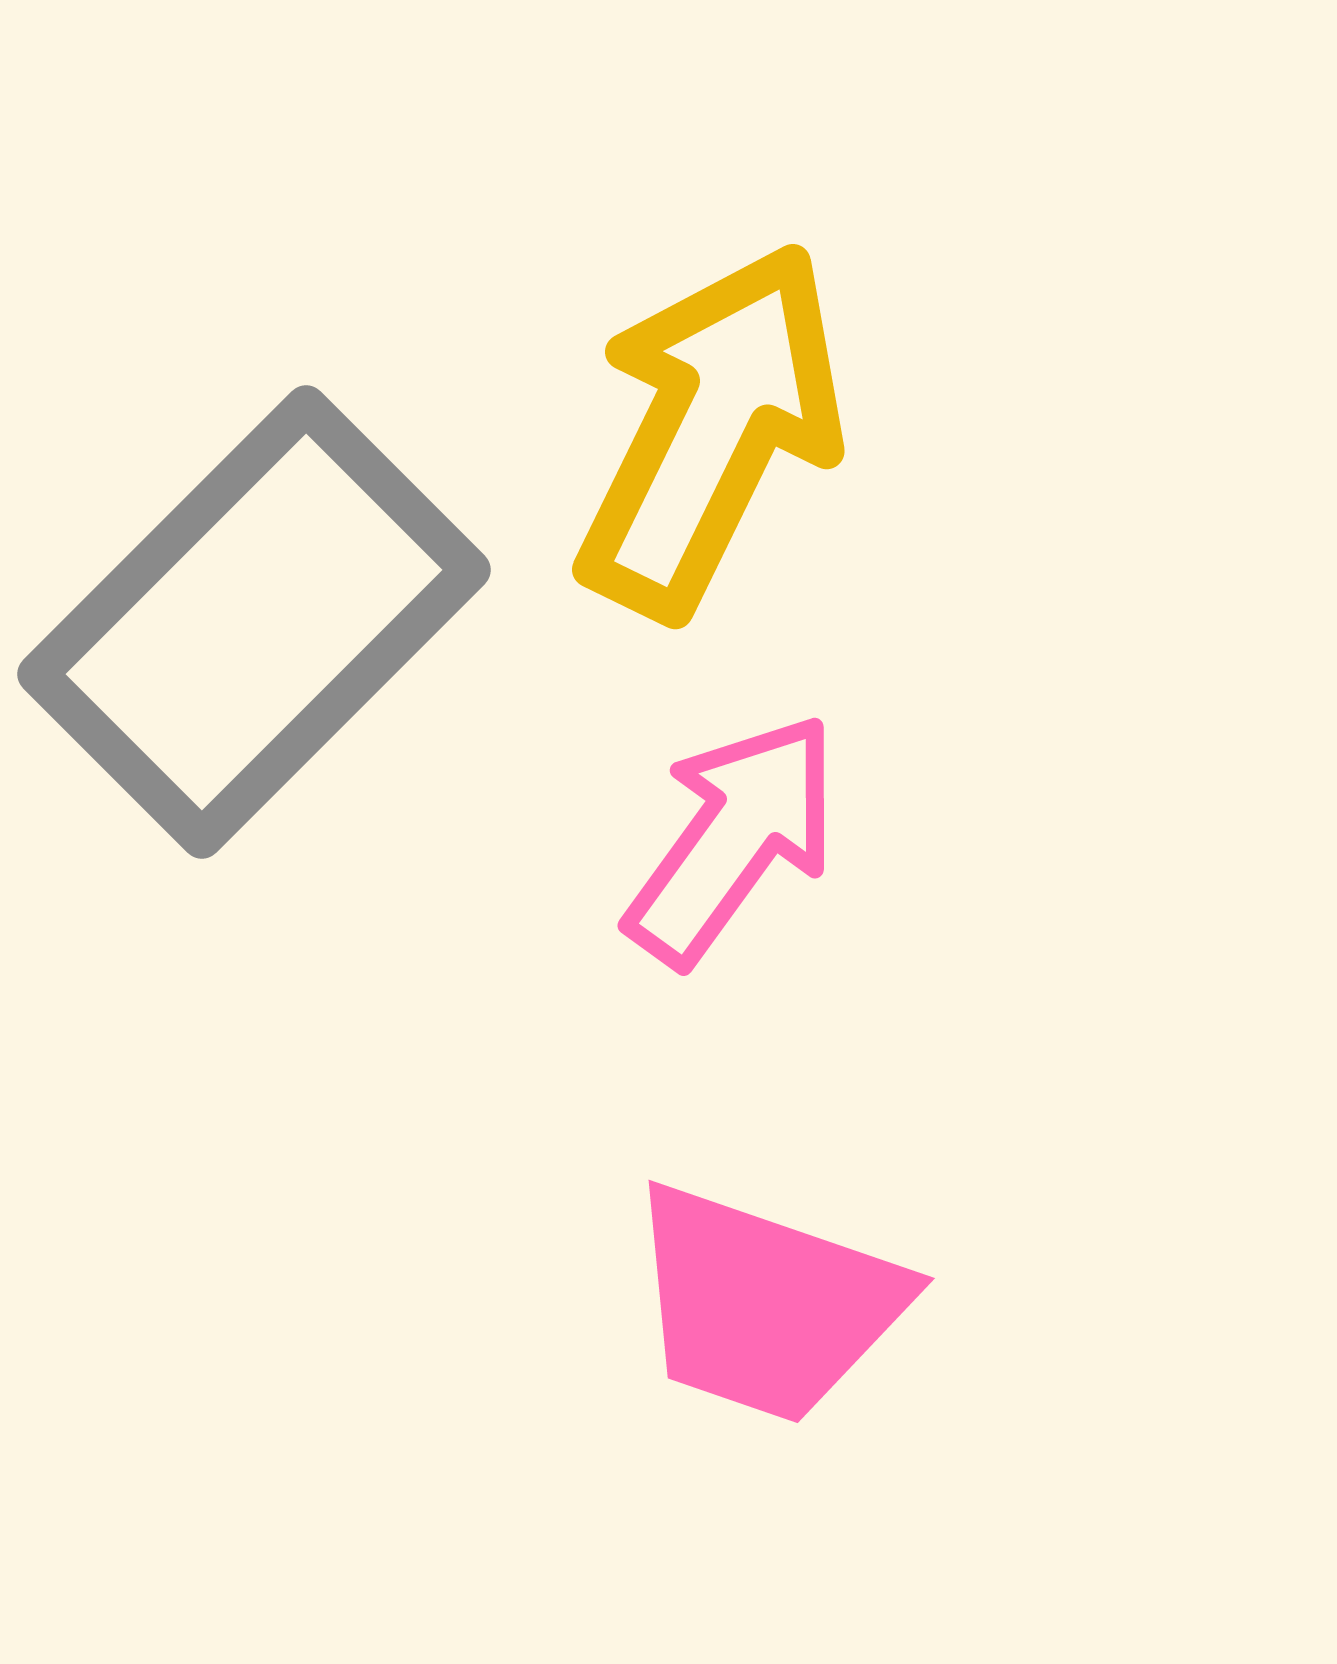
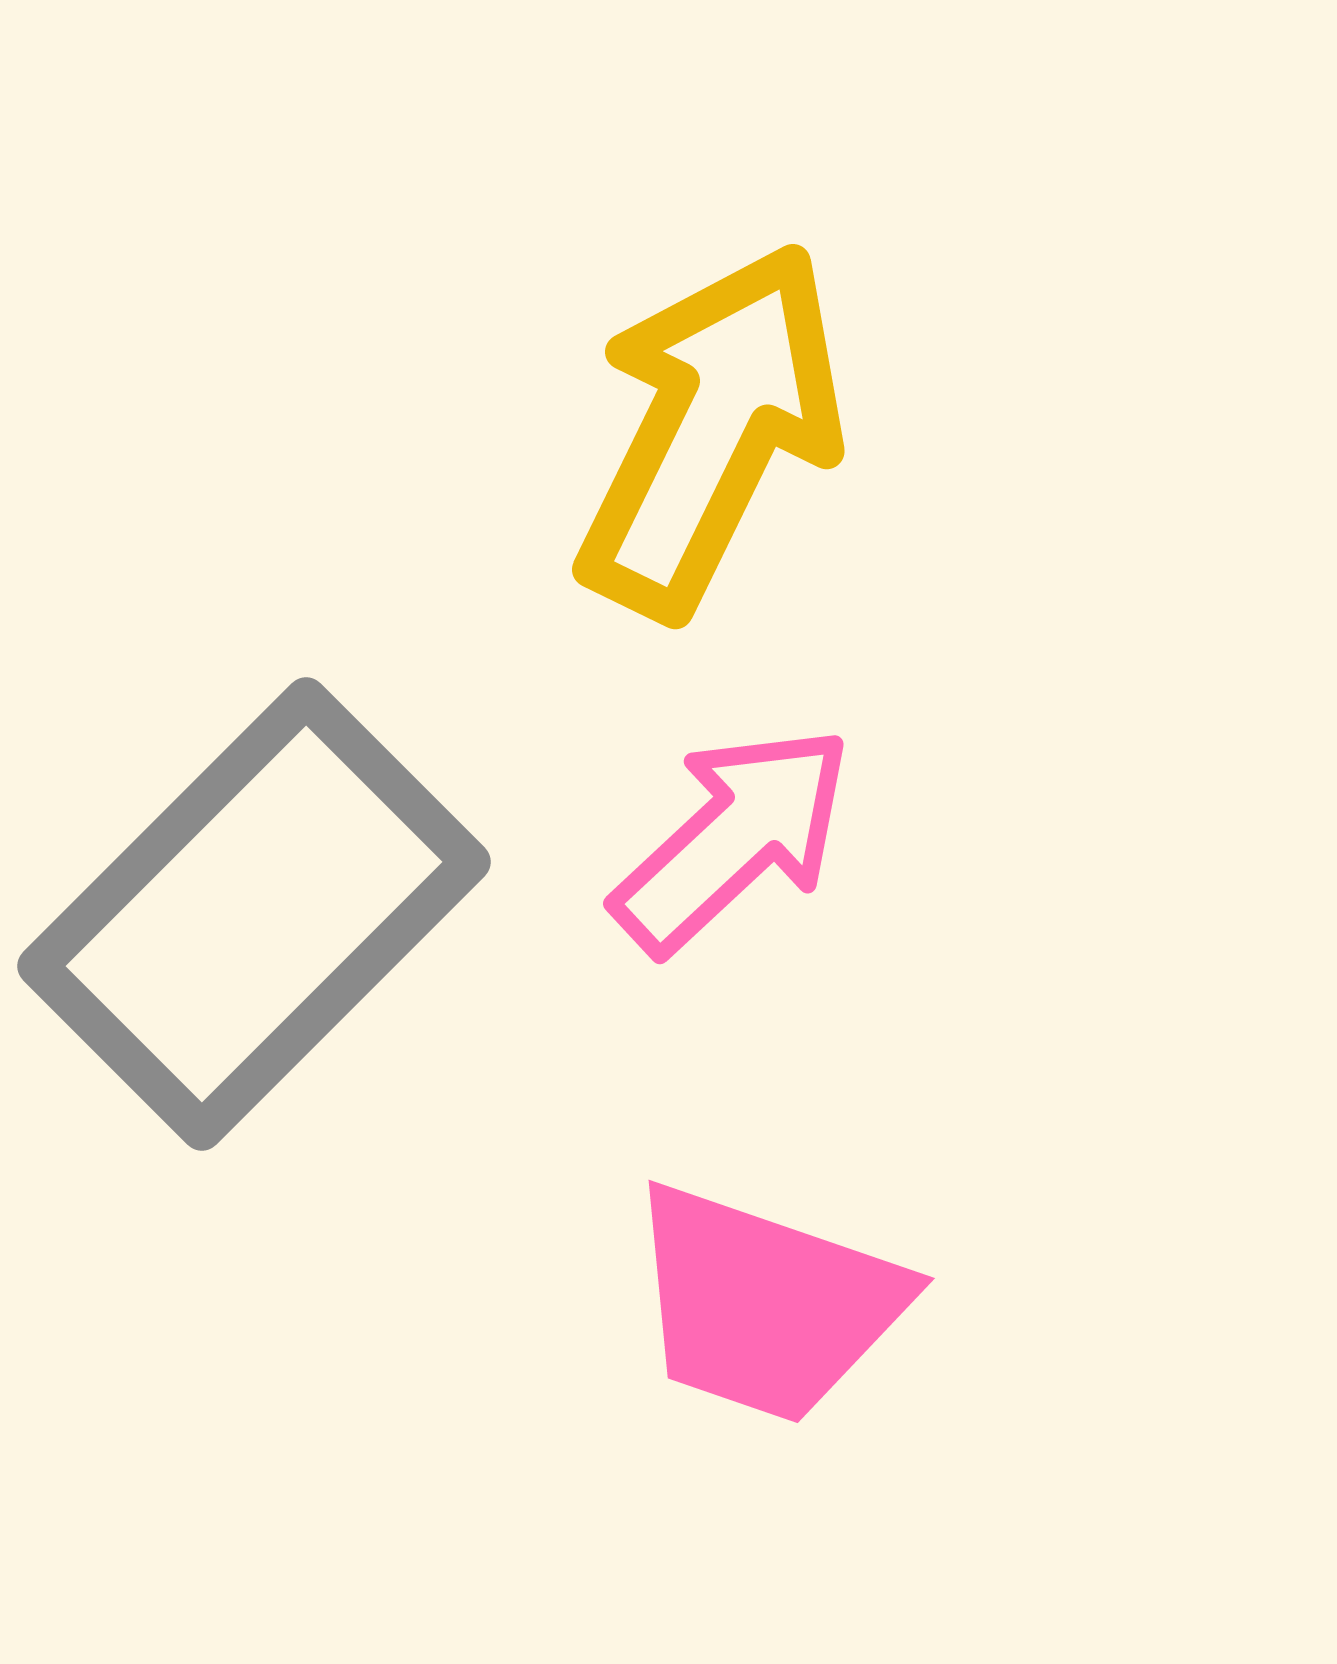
gray rectangle: moved 292 px down
pink arrow: rotated 11 degrees clockwise
